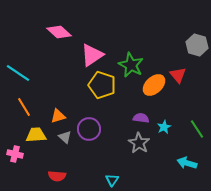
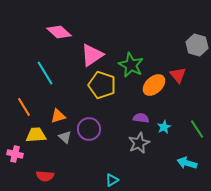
cyan line: moved 27 px right; rotated 25 degrees clockwise
gray star: rotated 15 degrees clockwise
red semicircle: moved 12 px left
cyan triangle: rotated 24 degrees clockwise
